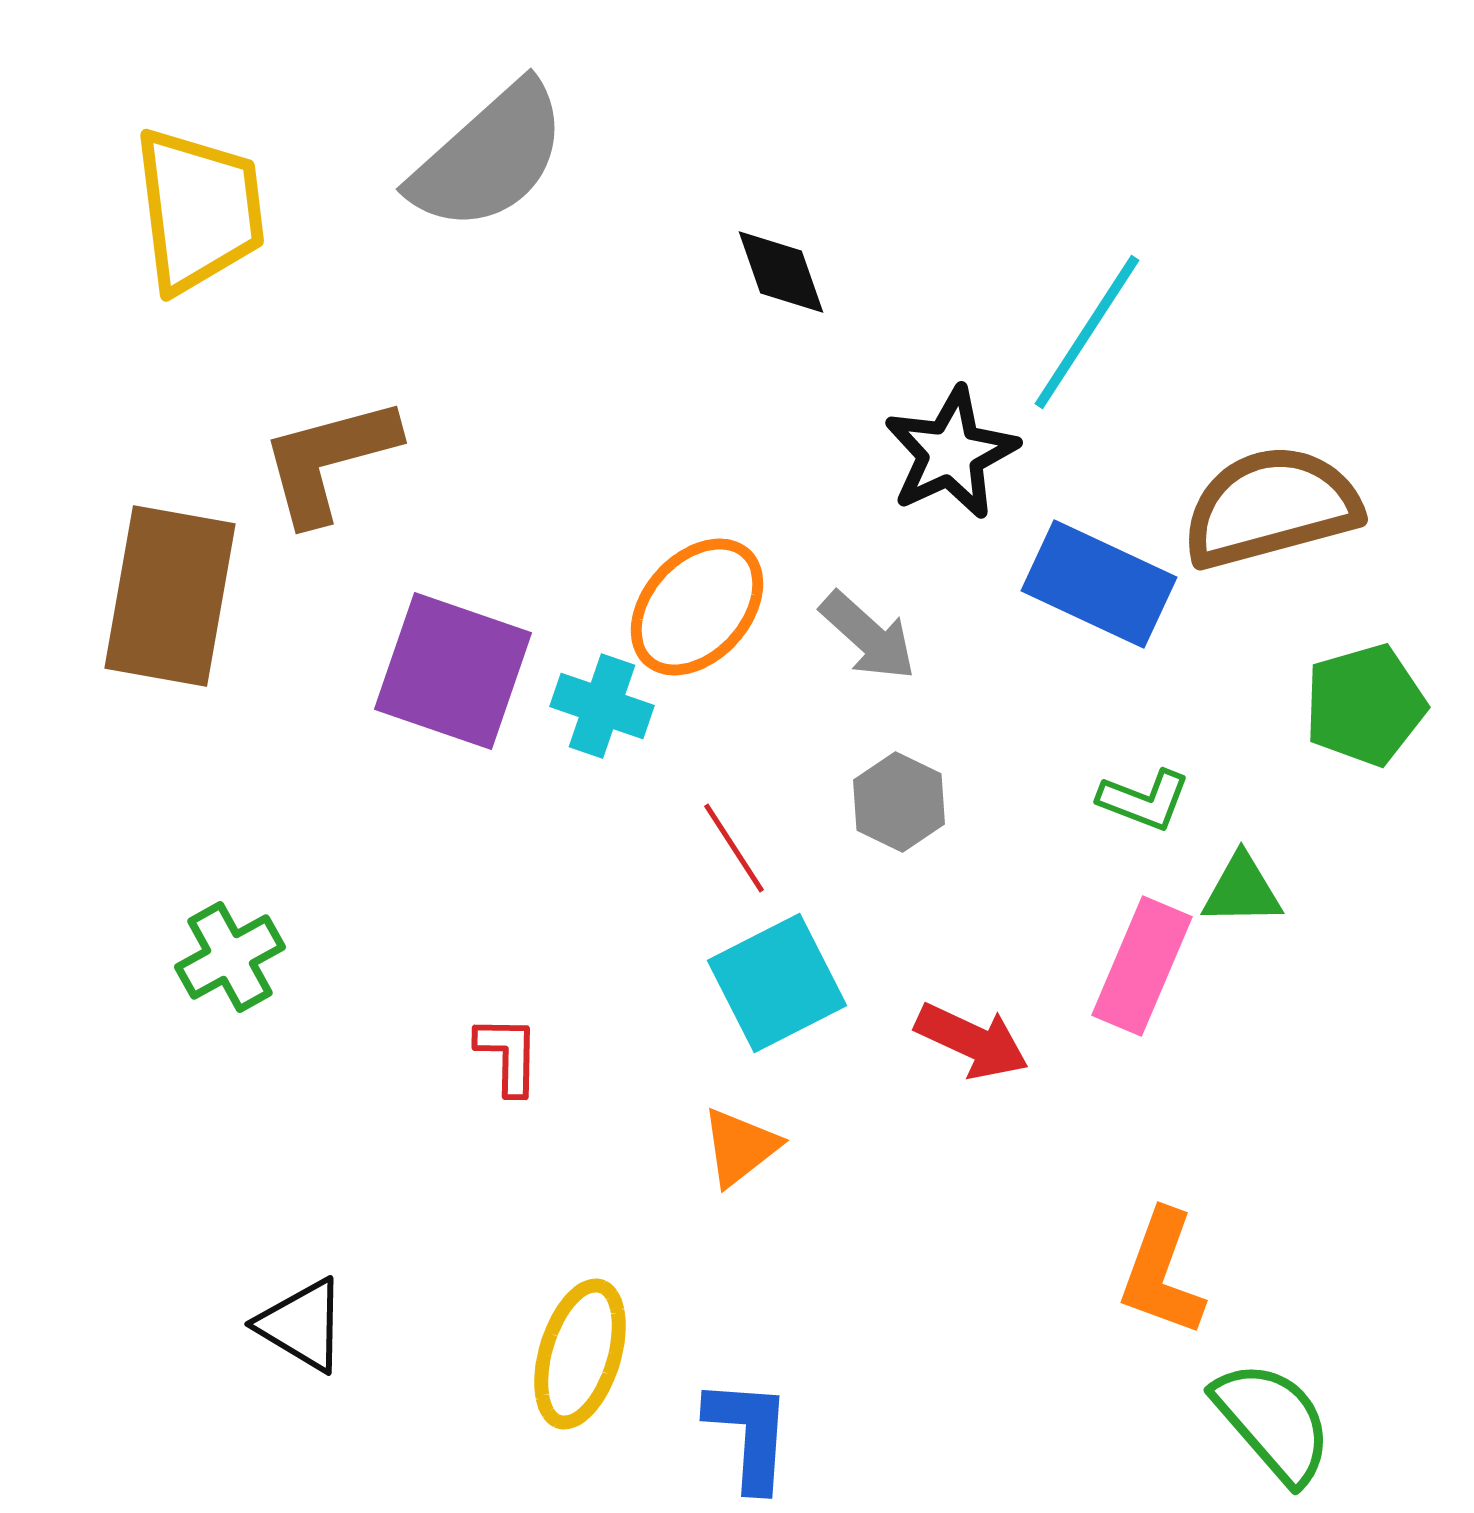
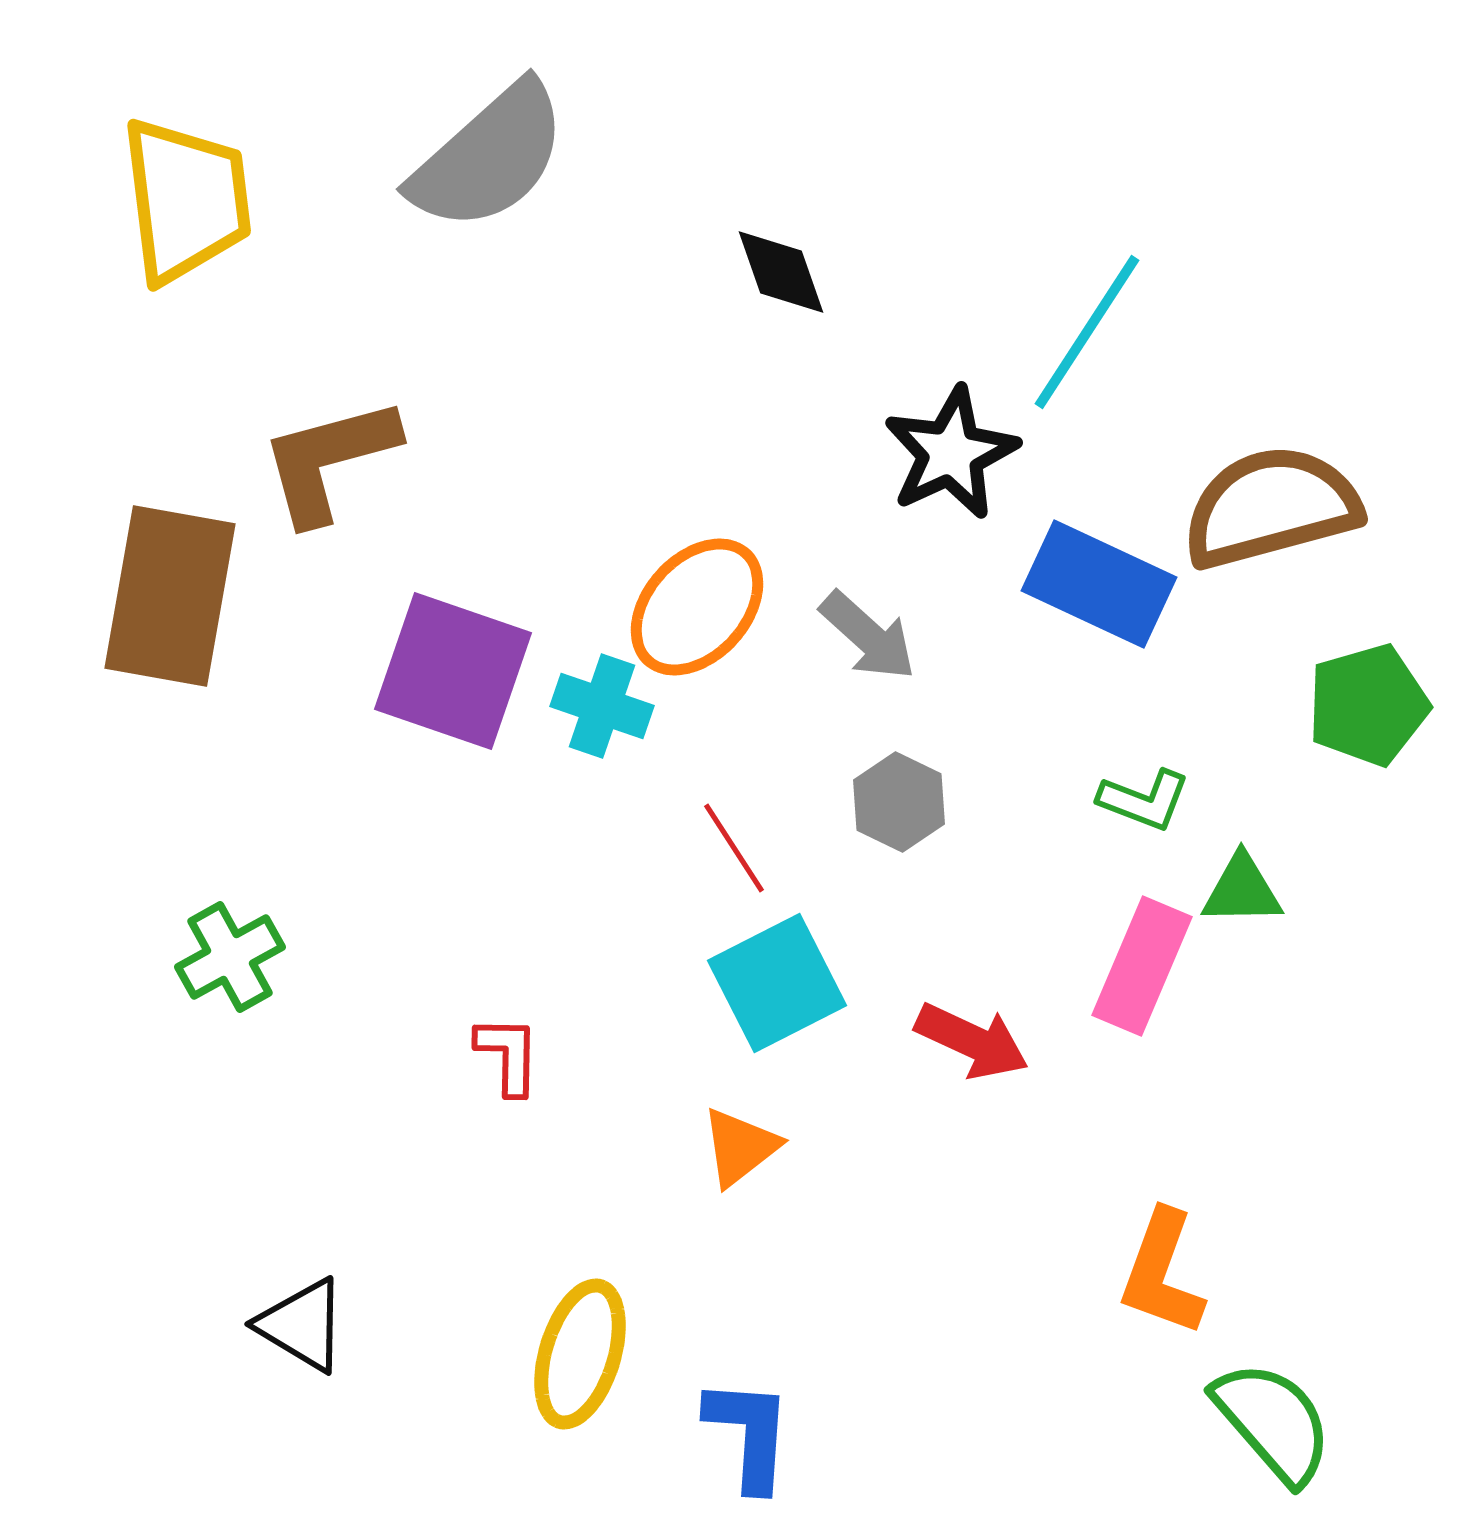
yellow trapezoid: moved 13 px left, 10 px up
green pentagon: moved 3 px right
